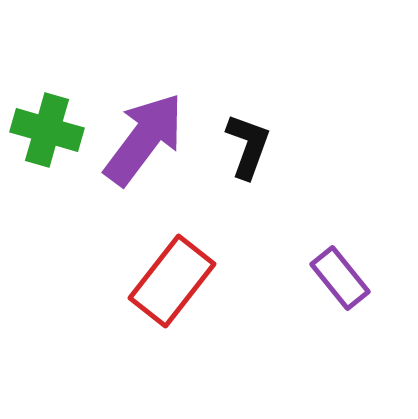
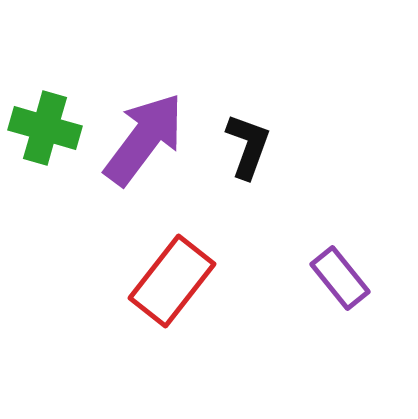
green cross: moved 2 px left, 2 px up
